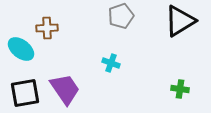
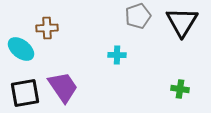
gray pentagon: moved 17 px right
black triangle: moved 2 px right, 1 px down; rotated 28 degrees counterclockwise
cyan cross: moved 6 px right, 8 px up; rotated 18 degrees counterclockwise
purple trapezoid: moved 2 px left, 2 px up
